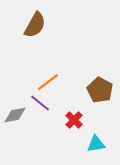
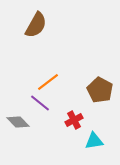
brown semicircle: moved 1 px right
gray diamond: moved 3 px right, 7 px down; rotated 55 degrees clockwise
red cross: rotated 18 degrees clockwise
cyan triangle: moved 2 px left, 3 px up
